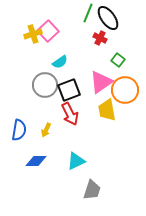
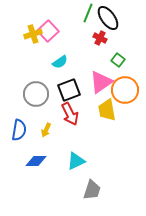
gray circle: moved 9 px left, 9 px down
